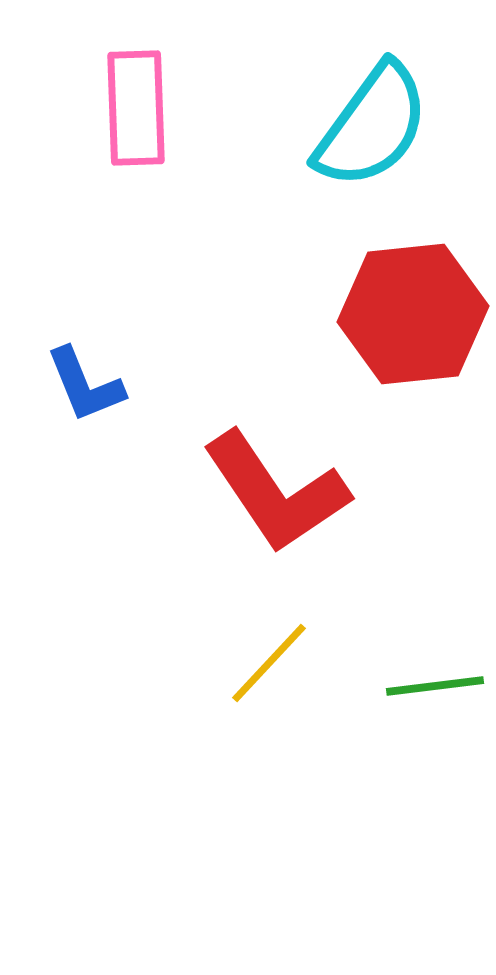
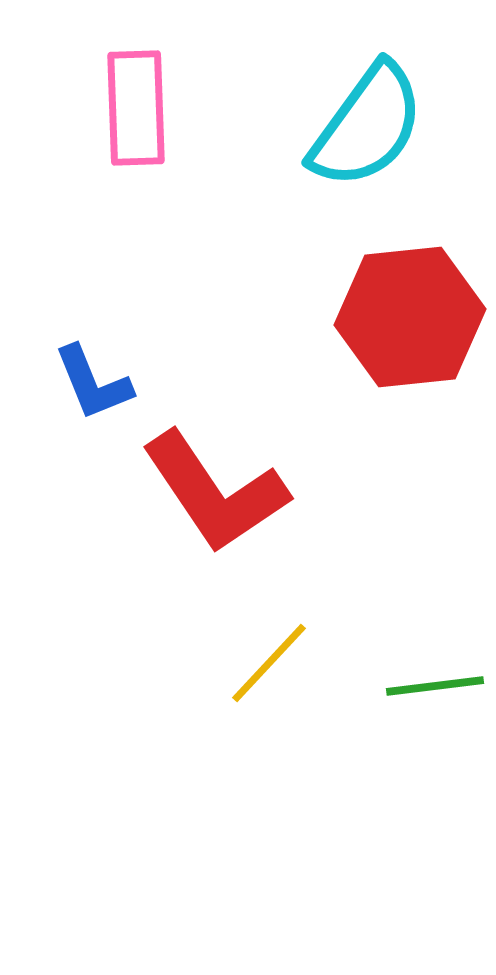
cyan semicircle: moved 5 px left
red hexagon: moved 3 px left, 3 px down
blue L-shape: moved 8 px right, 2 px up
red L-shape: moved 61 px left
